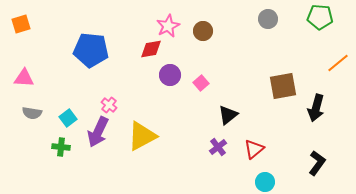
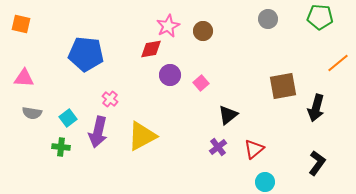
orange square: rotated 30 degrees clockwise
blue pentagon: moved 5 px left, 4 px down
pink cross: moved 1 px right, 6 px up
purple arrow: rotated 12 degrees counterclockwise
